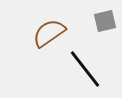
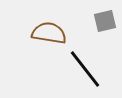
brown semicircle: rotated 44 degrees clockwise
